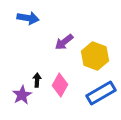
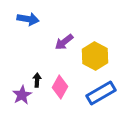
blue arrow: moved 1 px down
yellow hexagon: rotated 8 degrees clockwise
pink diamond: moved 2 px down
